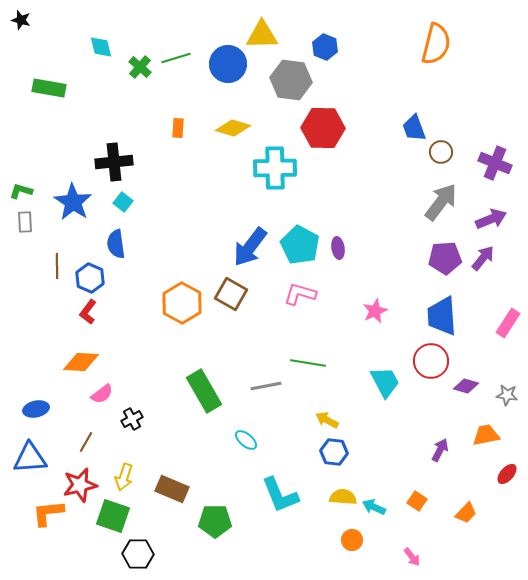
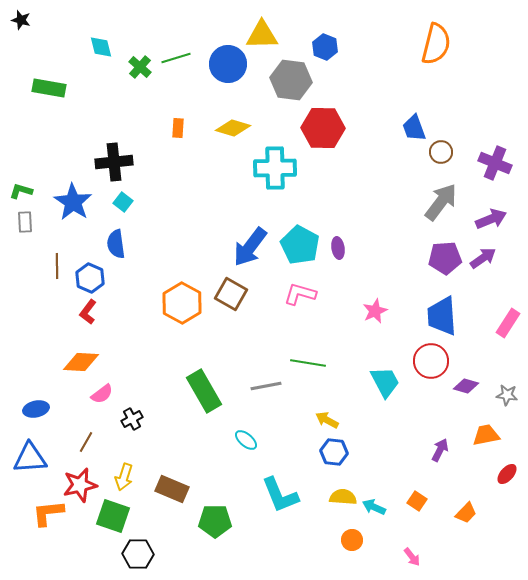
purple arrow at (483, 258): rotated 16 degrees clockwise
